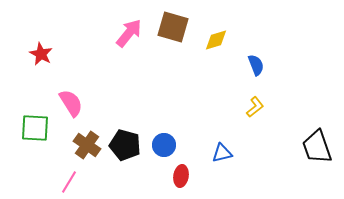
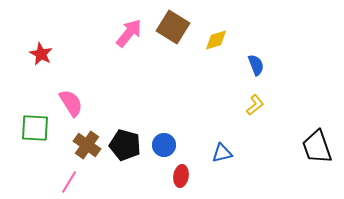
brown square: rotated 16 degrees clockwise
yellow L-shape: moved 2 px up
